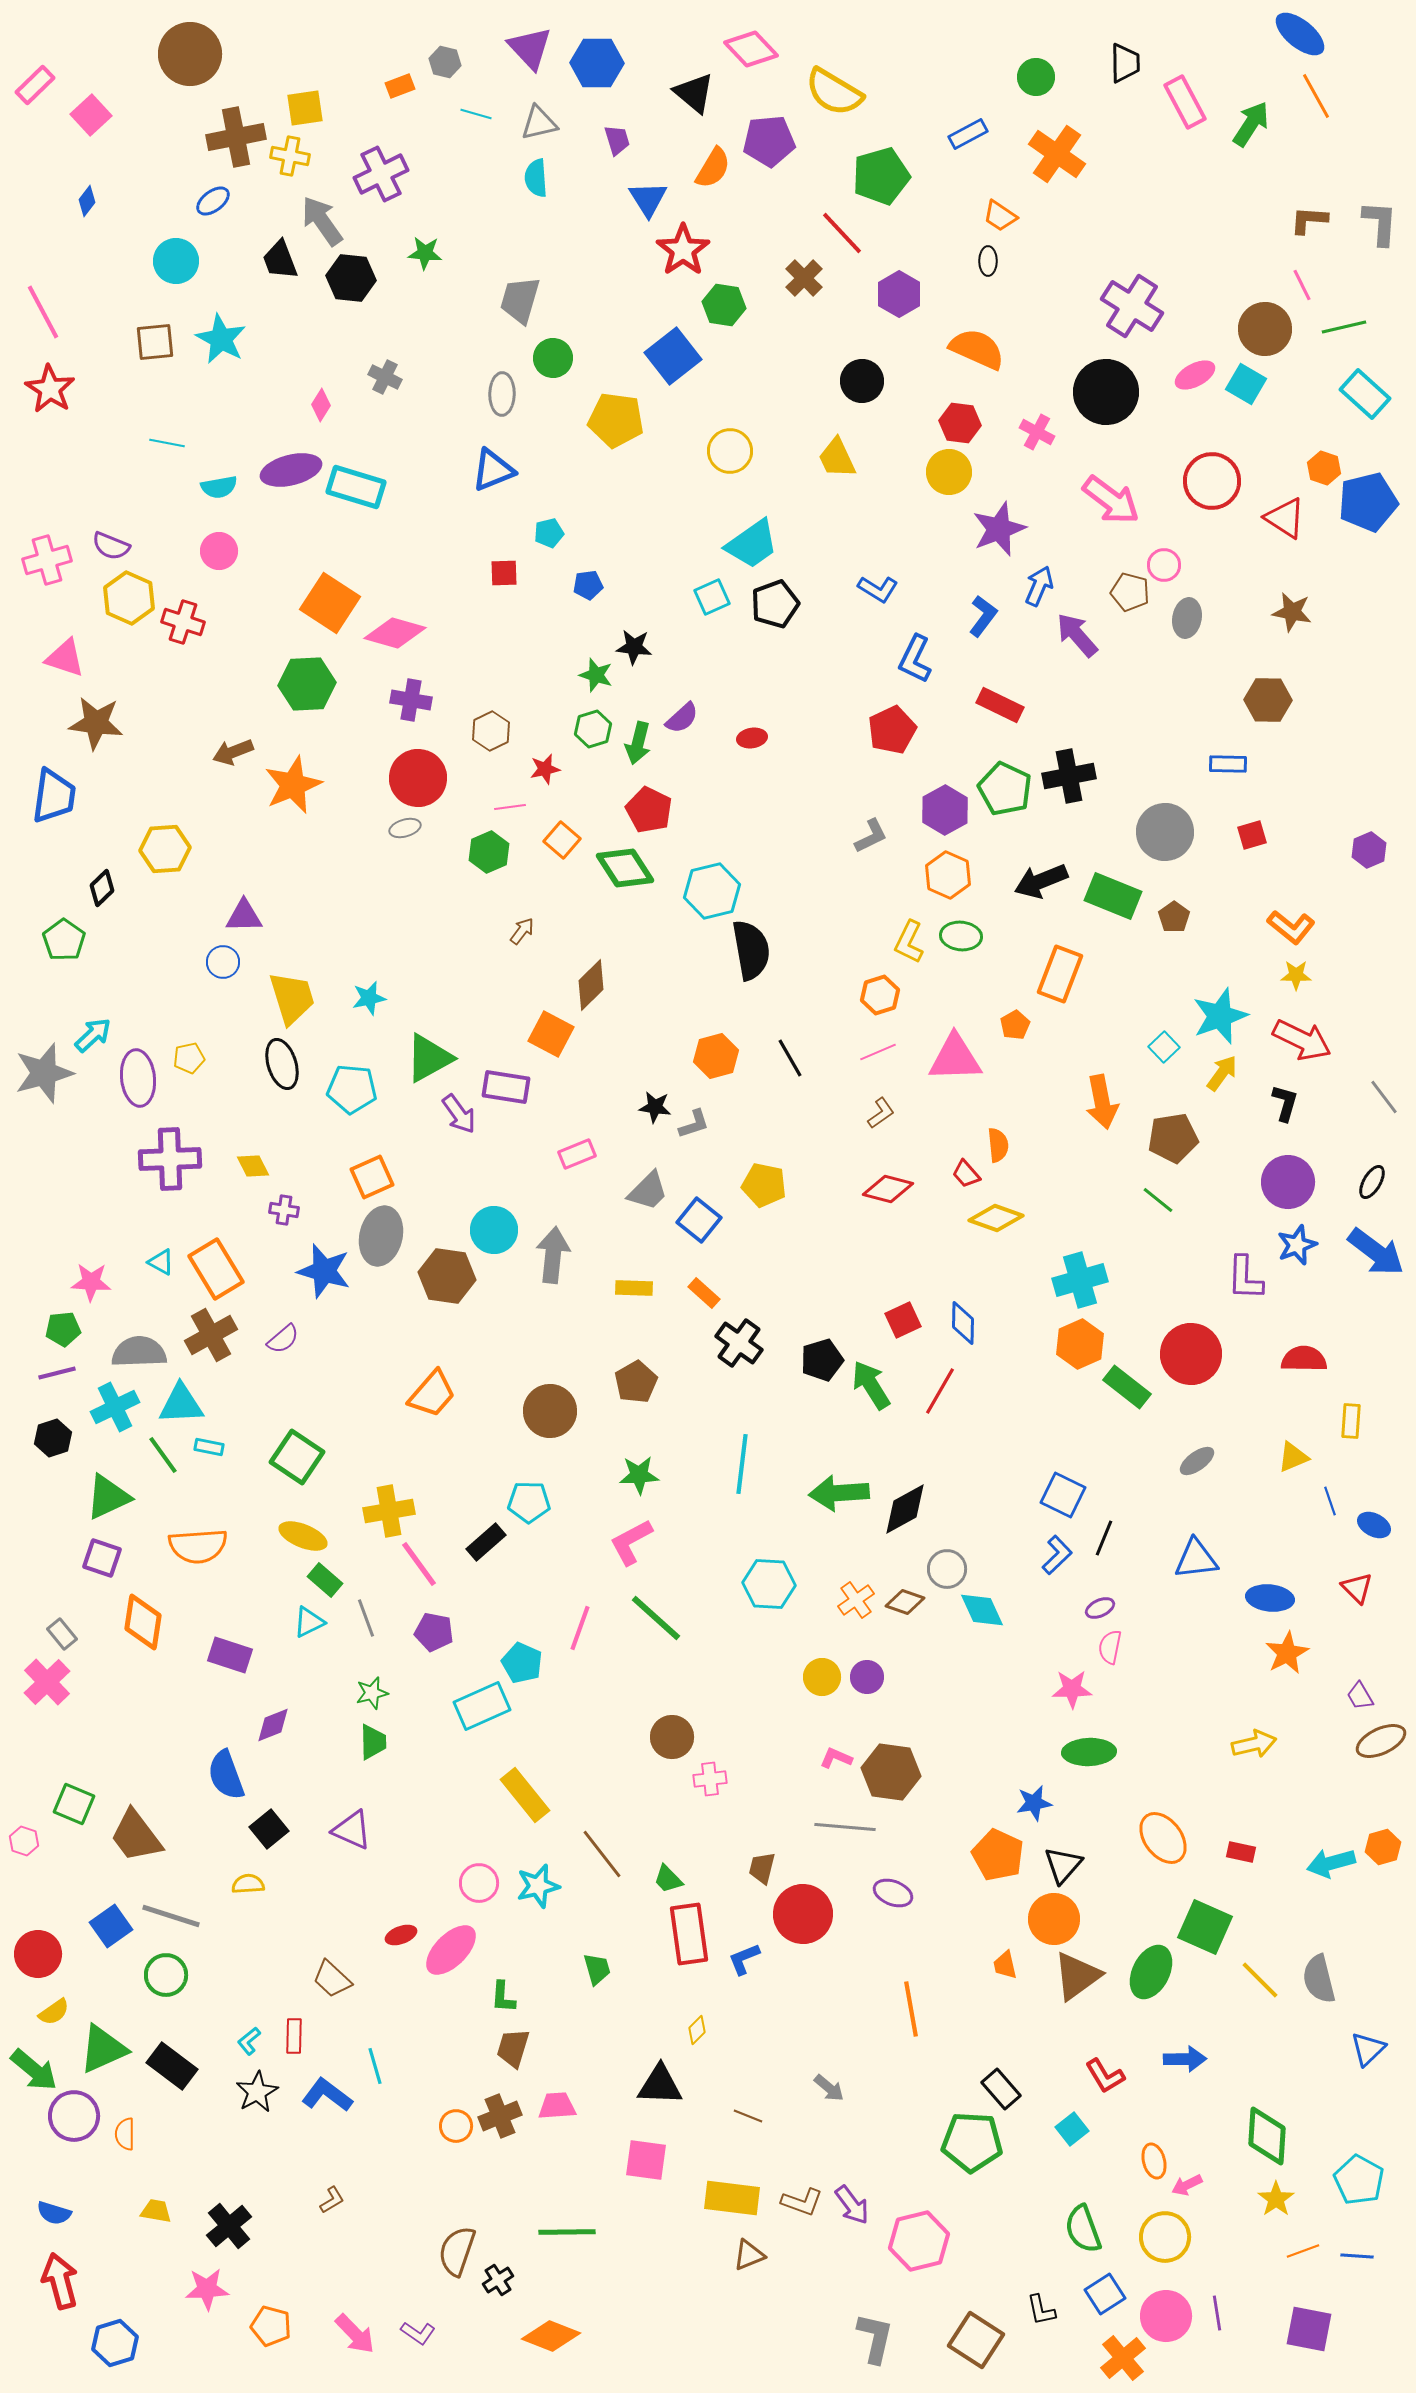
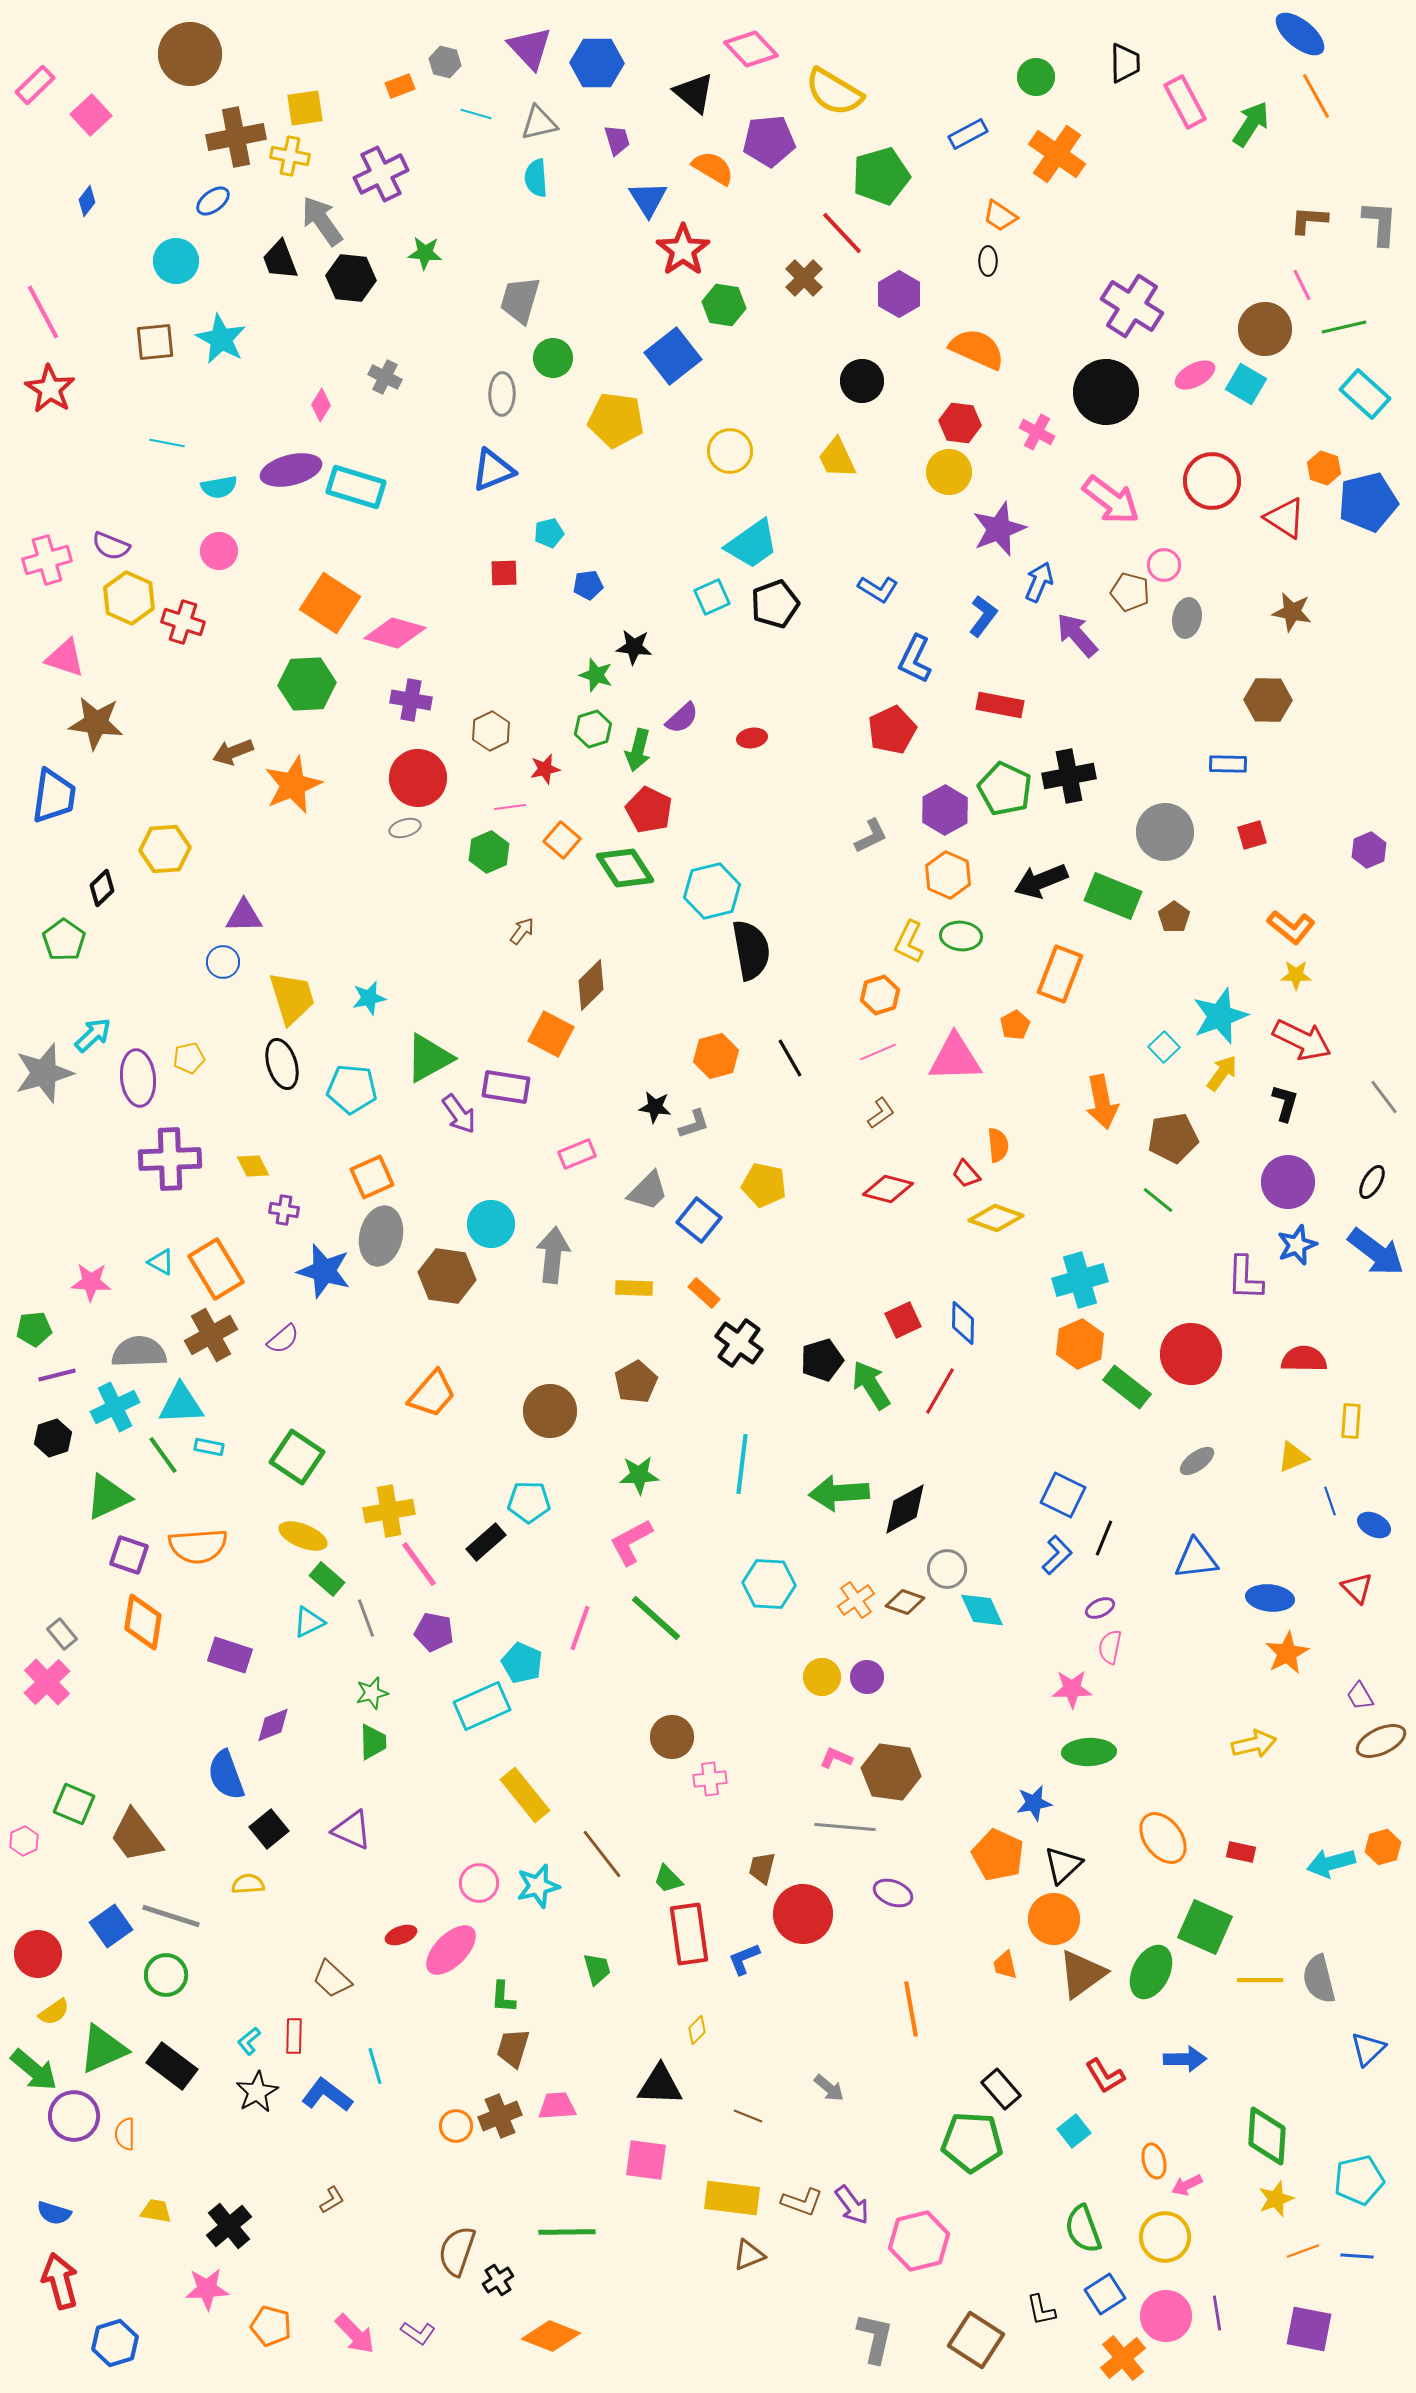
orange semicircle at (713, 168): rotated 90 degrees counterclockwise
blue arrow at (1039, 586): moved 4 px up
red rectangle at (1000, 705): rotated 15 degrees counterclockwise
green arrow at (638, 743): moved 7 px down
cyan circle at (494, 1230): moved 3 px left, 6 px up
green pentagon at (63, 1329): moved 29 px left
purple line at (57, 1373): moved 2 px down
purple square at (102, 1558): moved 27 px right, 3 px up
green rectangle at (325, 1580): moved 2 px right, 1 px up
pink hexagon at (24, 1841): rotated 16 degrees clockwise
black triangle at (1063, 1865): rotated 6 degrees clockwise
brown triangle at (1077, 1976): moved 5 px right, 2 px up
yellow line at (1260, 1980): rotated 45 degrees counterclockwise
cyan square at (1072, 2129): moved 2 px right, 2 px down
cyan pentagon at (1359, 2180): rotated 30 degrees clockwise
yellow star at (1276, 2199): rotated 15 degrees clockwise
